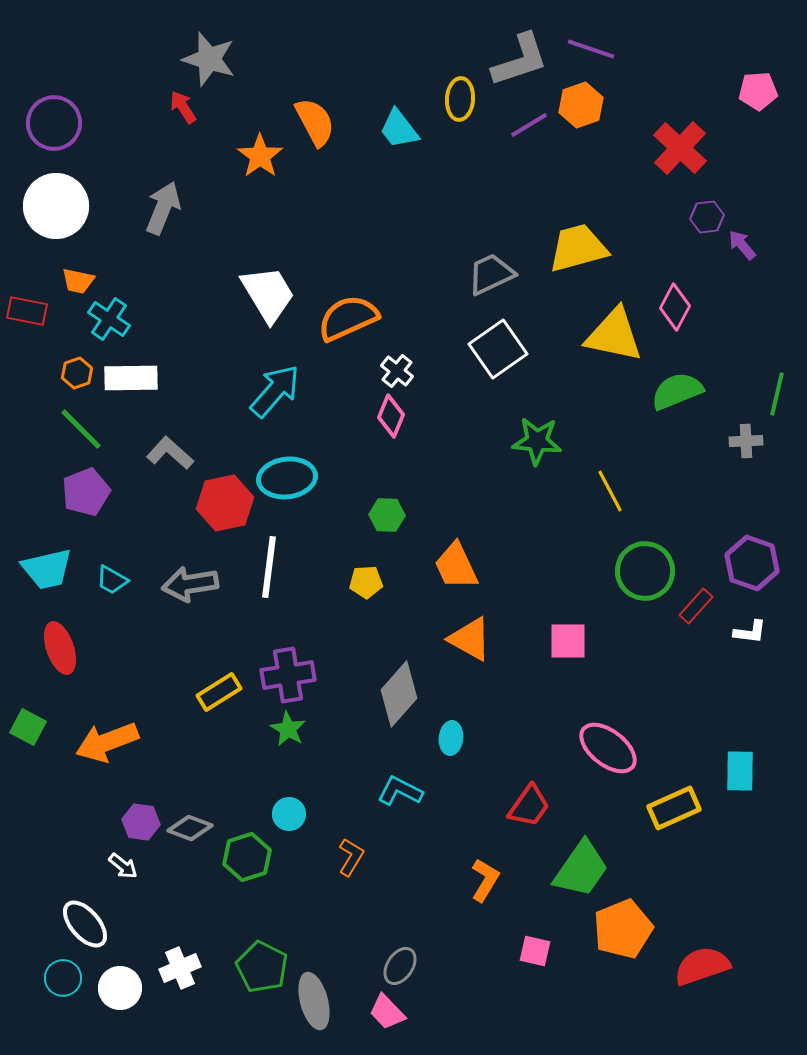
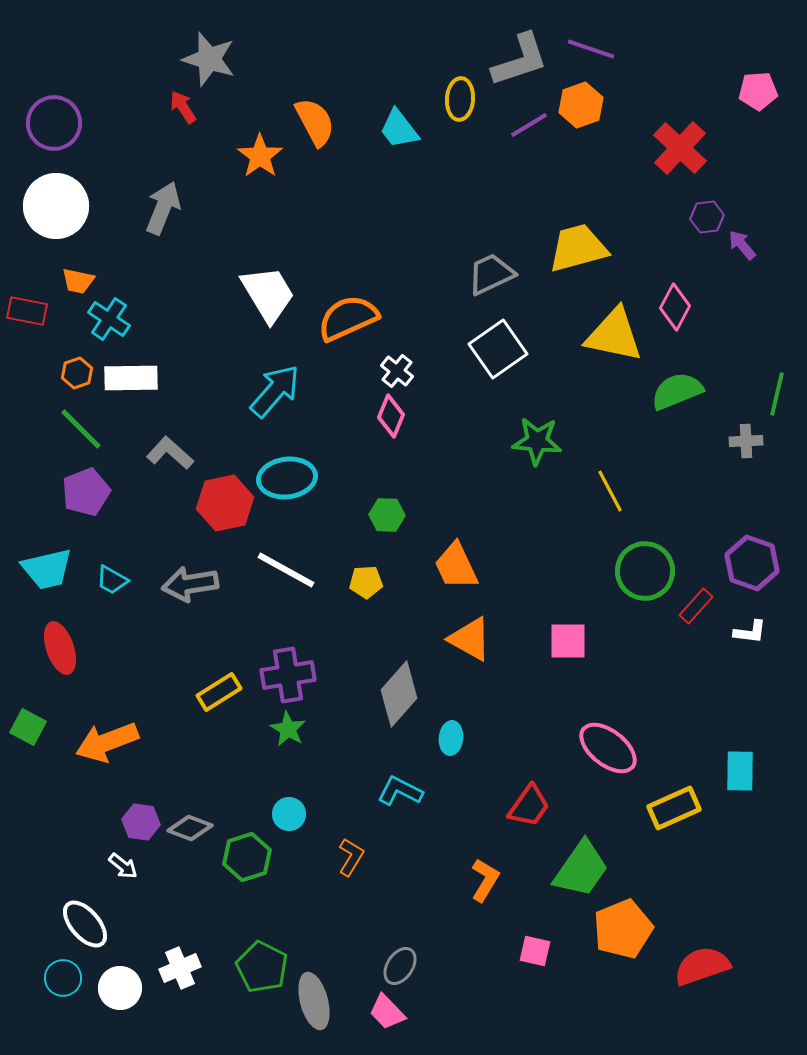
white line at (269, 567): moved 17 px right, 3 px down; rotated 68 degrees counterclockwise
